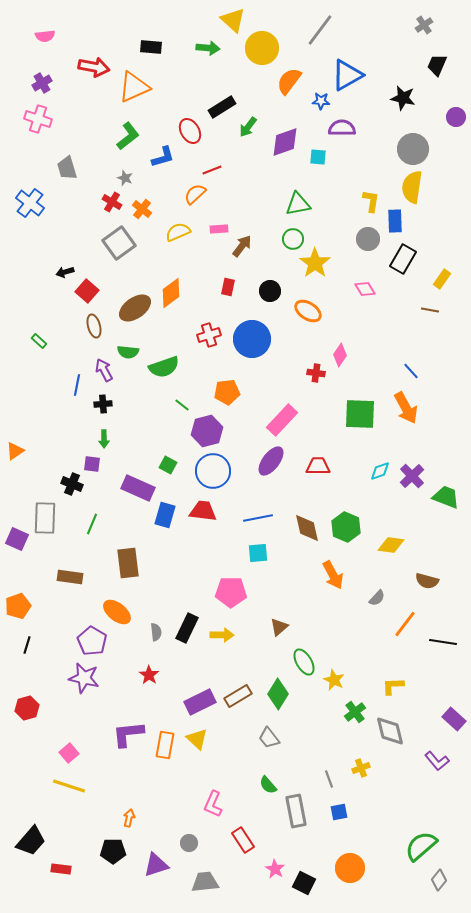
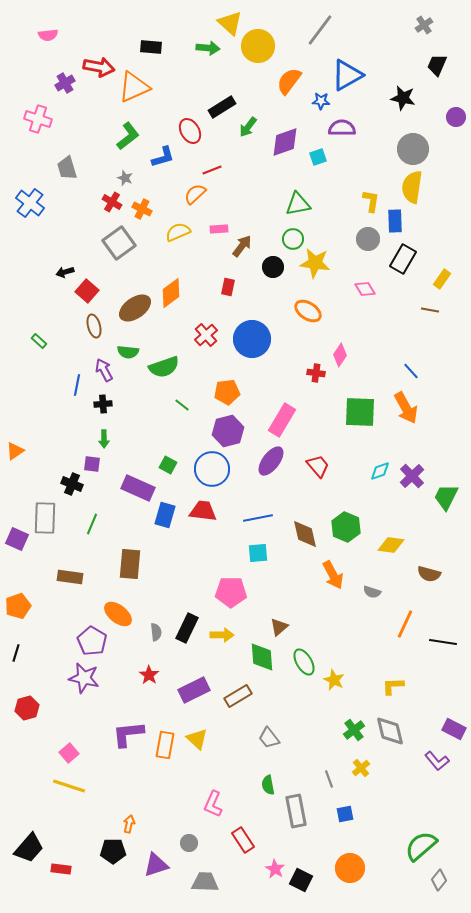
yellow triangle at (233, 20): moved 3 px left, 3 px down
pink semicircle at (45, 36): moved 3 px right, 1 px up
yellow circle at (262, 48): moved 4 px left, 2 px up
red arrow at (94, 67): moved 5 px right
purple cross at (42, 83): moved 23 px right
cyan square at (318, 157): rotated 24 degrees counterclockwise
orange cross at (142, 209): rotated 12 degrees counterclockwise
yellow star at (315, 263): rotated 28 degrees counterclockwise
black circle at (270, 291): moved 3 px right, 24 px up
red cross at (209, 335): moved 3 px left; rotated 25 degrees counterclockwise
green square at (360, 414): moved 2 px up
pink rectangle at (282, 420): rotated 12 degrees counterclockwise
purple hexagon at (207, 431): moved 21 px right
red trapezoid at (318, 466): rotated 50 degrees clockwise
blue circle at (213, 471): moved 1 px left, 2 px up
green trapezoid at (446, 497): rotated 84 degrees counterclockwise
brown diamond at (307, 528): moved 2 px left, 6 px down
brown rectangle at (128, 563): moved 2 px right, 1 px down; rotated 12 degrees clockwise
brown semicircle at (427, 581): moved 2 px right, 7 px up
gray semicircle at (377, 598): moved 5 px left, 6 px up; rotated 66 degrees clockwise
orange ellipse at (117, 612): moved 1 px right, 2 px down
orange line at (405, 624): rotated 12 degrees counterclockwise
black line at (27, 645): moved 11 px left, 8 px down
green diamond at (278, 694): moved 16 px left, 37 px up; rotated 36 degrees counterclockwise
purple rectangle at (200, 702): moved 6 px left, 12 px up
green cross at (355, 712): moved 1 px left, 18 px down
purple rectangle at (454, 719): moved 10 px down; rotated 15 degrees counterclockwise
yellow cross at (361, 768): rotated 18 degrees counterclockwise
green semicircle at (268, 785): rotated 30 degrees clockwise
blue square at (339, 812): moved 6 px right, 2 px down
orange arrow at (129, 818): moved 6 px down
black trapezoid at (31, 841): moved 2 px left, 7 px down
gray trapezoid at (205, 882): rotated 8 degrees clockwise
black square at (304, 883): moved 3 px left, 3 px up
